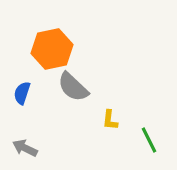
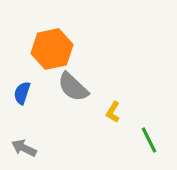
yellow L-shape: moved 3 px right, 8 px up; rotated 25 degrees clockwise
gray arrow: moved 1 px left
